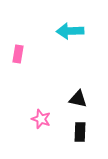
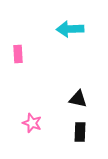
cyan arrow: moved 2 px up
pink rectangle: rotated 12 degrees counterclockwise
pink star: moved 9 px left, 4 px down
